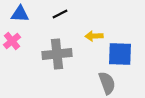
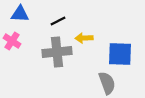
black line: moved 2 px left, 7 px down
yellow arrow: moved 10 px left, 2 px down
pink cross: rotated 18 degrees counterclockwise
gray cross: moved 2 px up
